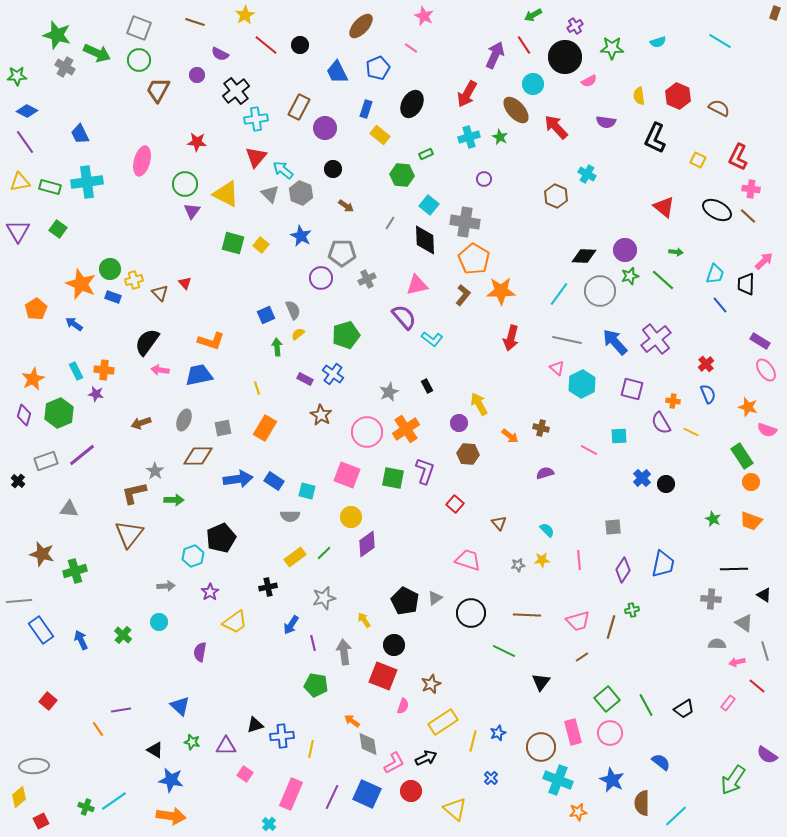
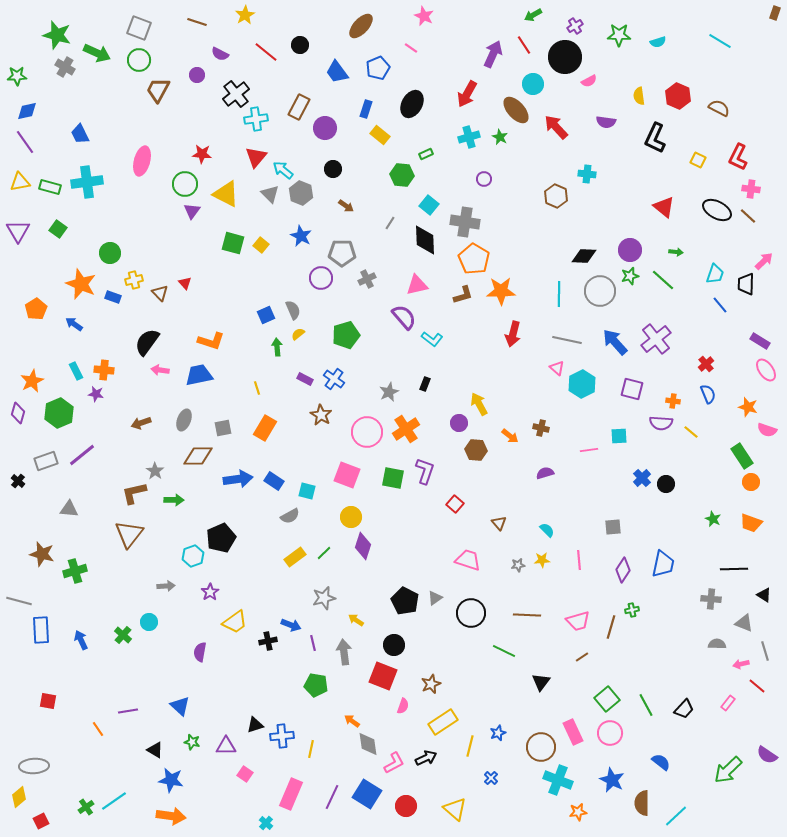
brown line at (195, 22): moved 2 px right
red line at (266, 45): moved 7 px down
green star at (612, 48): moved 7 px right, 13 px up
purple arrow at (495, 55): moved 2 px left, 1 px up
blue trapezoid at (337, 72): rotated 10 degrees counterclockwise
black cross at (236, 91): moved 3 px down
blue diamond at (27, 111): rotated 40 degrees counterclockwise
red star at (197, 142): moved 5 px right, 12 px down
cyan cross at (587, 174): rotated 24 degrees counterclockwise
purple circle at (625, 250): moved 5 px right
green circle at (110, 269): moved 16 px up
cyan line at (559, 294): rotated 35 degrees counterclockwise
brown L-shape at (463, 295): rotated 35 degrees clockwise
red arrow at (511, 338): moved 2 px right, 4 px up
blue cross at (333, 374): moved 1 px right, 5 px down
orange star at (33, 379): moved 1 px left, 2 px down
black rectangle at (427, 386): moved 2 px left, 2 px up; rotated 48 degrees clockwise
purple diamond at (24, 415): moved 6 px left, 2 px up
purple semicircle at (661, 423): rotated 55 degrees counterclockwise
yellow line at (691, 432): rotated 14 degrees clockwise
pink line at (589, 450): rotated 36 degrees counterclockwise
brown hexagon at (468, 454): moved 8 px right, 4 px up
gray semicircle at (290, 516): rotated 30 degrees counterclockwise
orange trapezoid at (751, 521): moved 2 px down
purple diamond at (367, 544): moved 4 px left, 2 px down; rotated 36 degrees counterclockwise
black cross at (268, 587): moved 54 px down
gray line at (19, 601): rotated 20 degrees clockwise
yellow arrow at (364, 620): moved 8 px left; rotated 21 degrees counterclockwise
cyan circle at (159, 622): moved 10 px left
gray triangle at (744, 623): rotated 12 degrees counterclockwise
blue arrow at (291, 625): rotated 102 degrees counterclockwise
blue rectangle at (41, 630): rotated 32 degrees clockwise
pink arrow at (737, 662): moved 4 px right, 2 px down
red square at (48, 701): rotated 30 degrees counterclockwise
black trapezoid at (684, 709): rotated 15 degrees counterclockwise
purple line at (121, 710): moved 7 px right, 1 px down
pink rectangle at (573, 732): rotated 10 degrees counterclockwise
yellow line at (473, 741): moved 3 px left, 5 px down
green arrow at (733, 780): moved 5 px left, 10 px up; rotated 12 degrees clockwise
red circle at (411, 791): moved 5 px left, 15 px down
blue square at (367, 794): rotated 8 degrees clockwise
green cross at (86, 807): rotated 35 degrees clockwise
cyan cross at (269, 824): moved 3 px left, 1 px up
